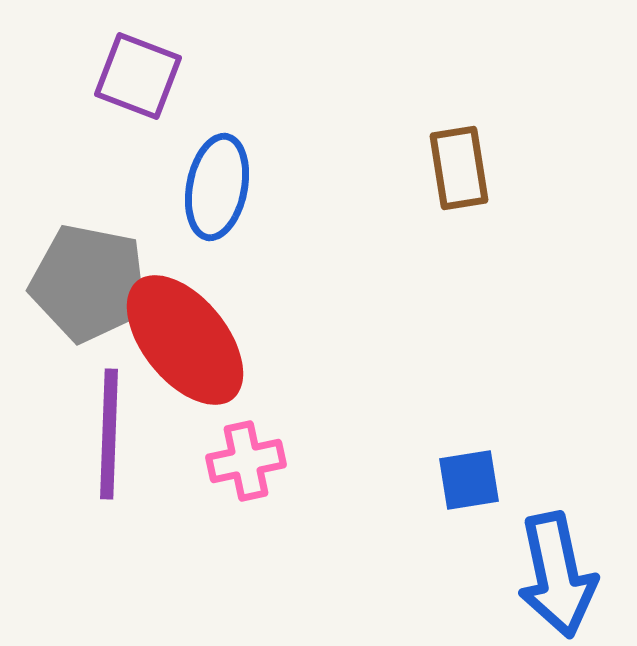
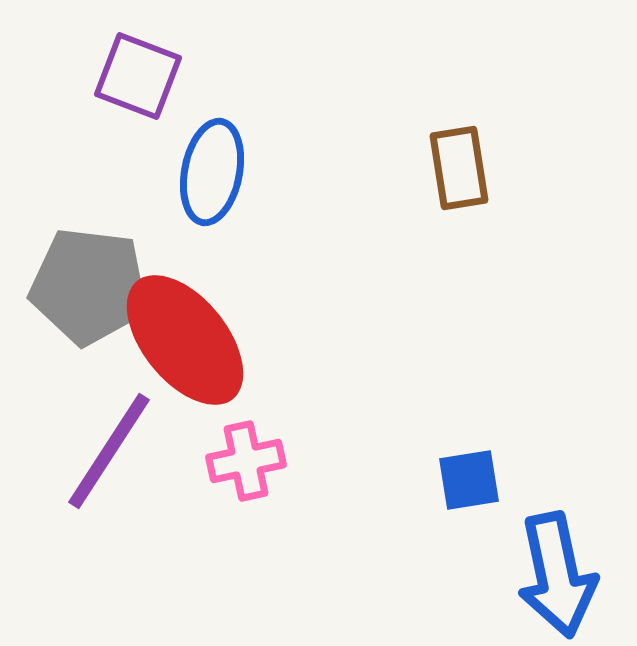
blue ellipse: moved 5 px left, 15 px up
gray pentagon: moved 3 px down; rotated 4 degrees counterclockwise
purple line: moved 17 px down; rotated 31 degrees clockwise
